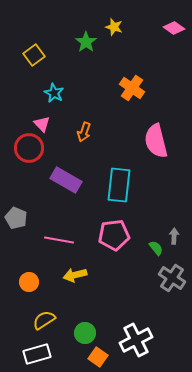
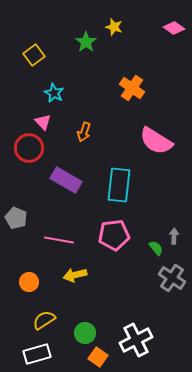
pink triangle: moved 1 px right, 2 px up
pink semicircle: rotated 44 degrees counterclockwise
